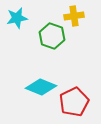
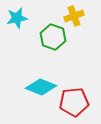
yellow cross: rotated 12 degrees counterclockwise
green hexagon: moved 1 px right, 1 px down
red pentagon: rotated 20 degrees clockwise
